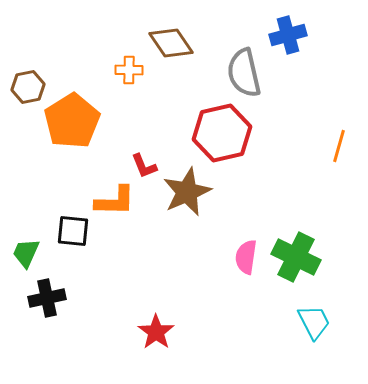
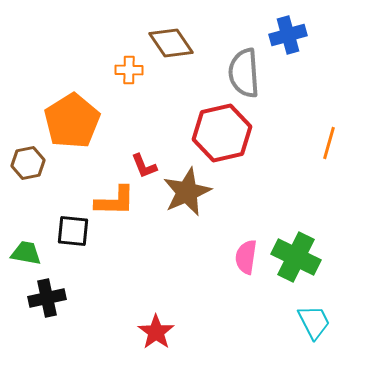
gray semicircle: rotated 9 degrees clockwise
brown hexagon: moved 76 px down
orange line: moved 10 px left, 3 px up
green trapezoid: rotated 76 degrees clockwise
